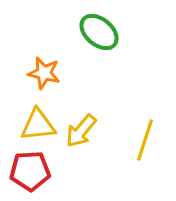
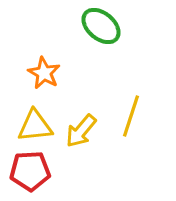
green ellipse: moved 2 px right, 6 px up
orange star: rotated 16 degrees clockwise
yellow triangle: moved 3 px left, 1 px down
yellow line: moved 14 px left, 24 px up
